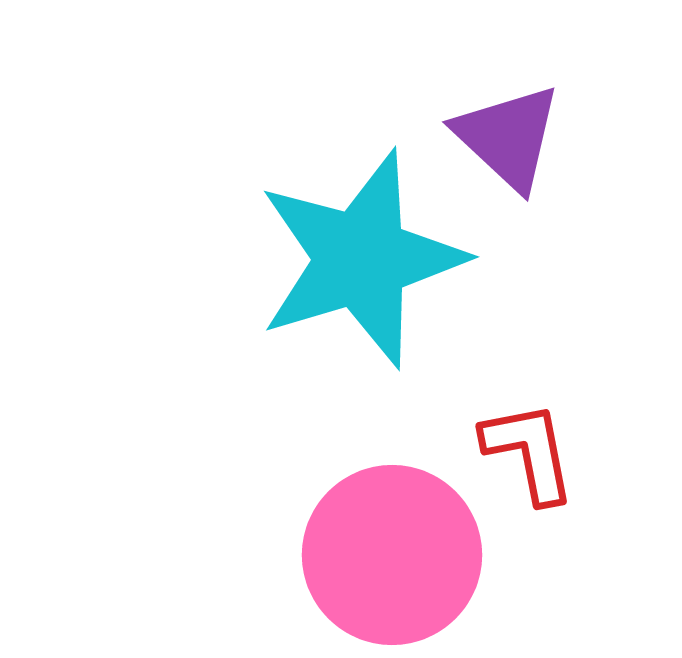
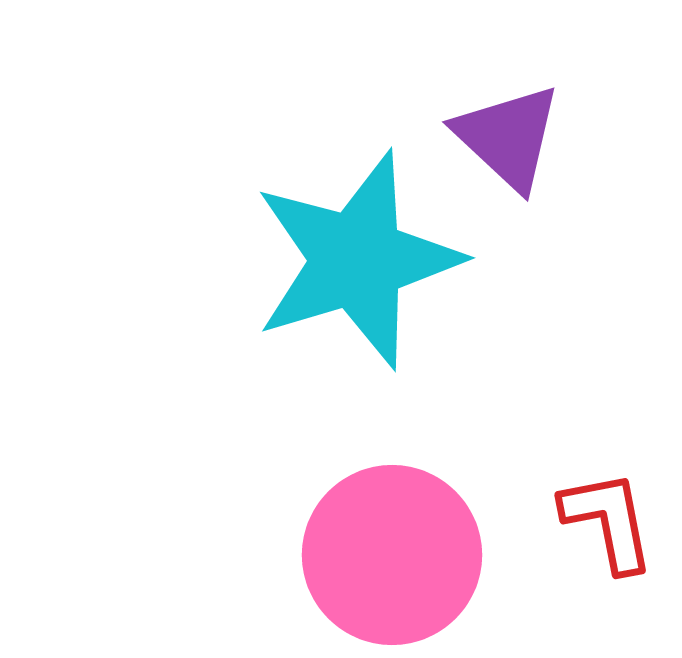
cyan star: moved 4 px left, 1 px down
red L-shape: moved 79 px right, 69 px down
